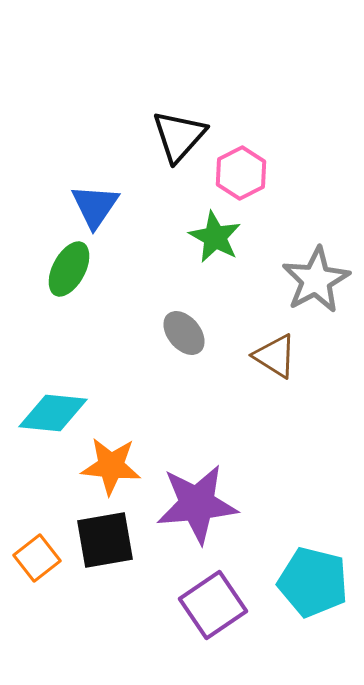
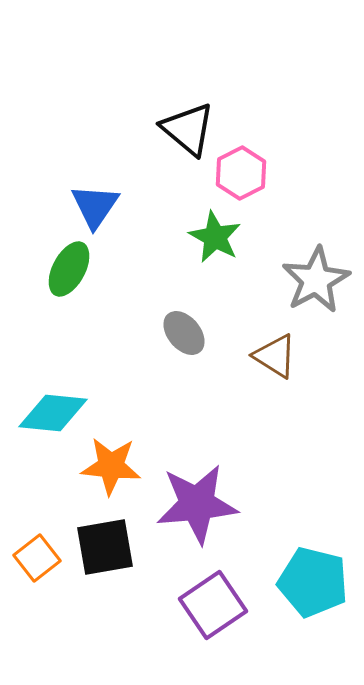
black triangle: moved 9 px right, 7 px up; rotated 32 degrees counterclockwise
black square: moved 7 px down
